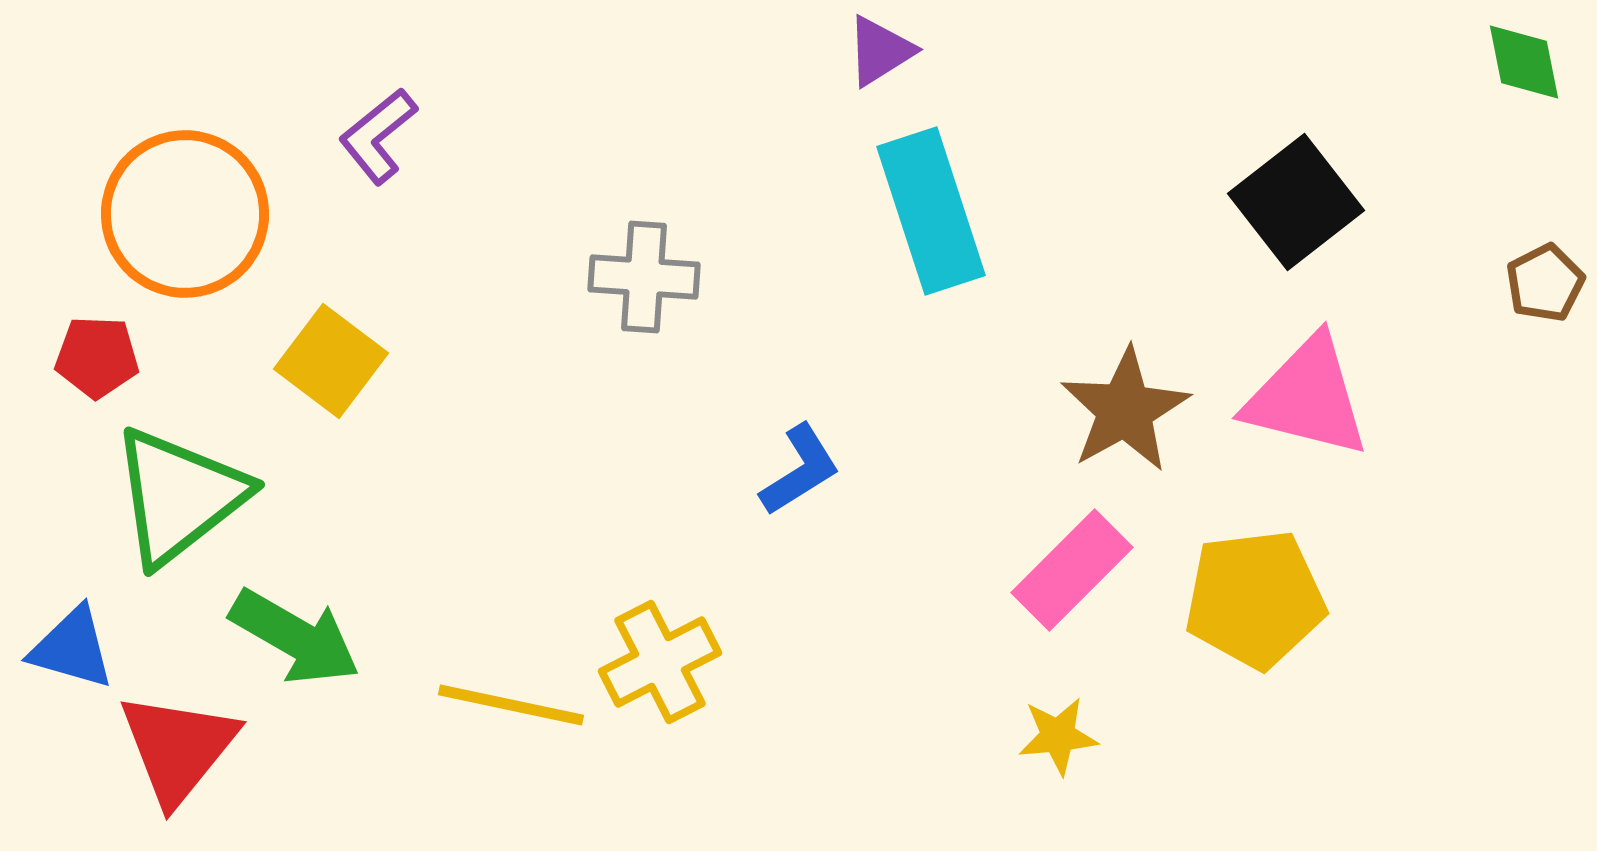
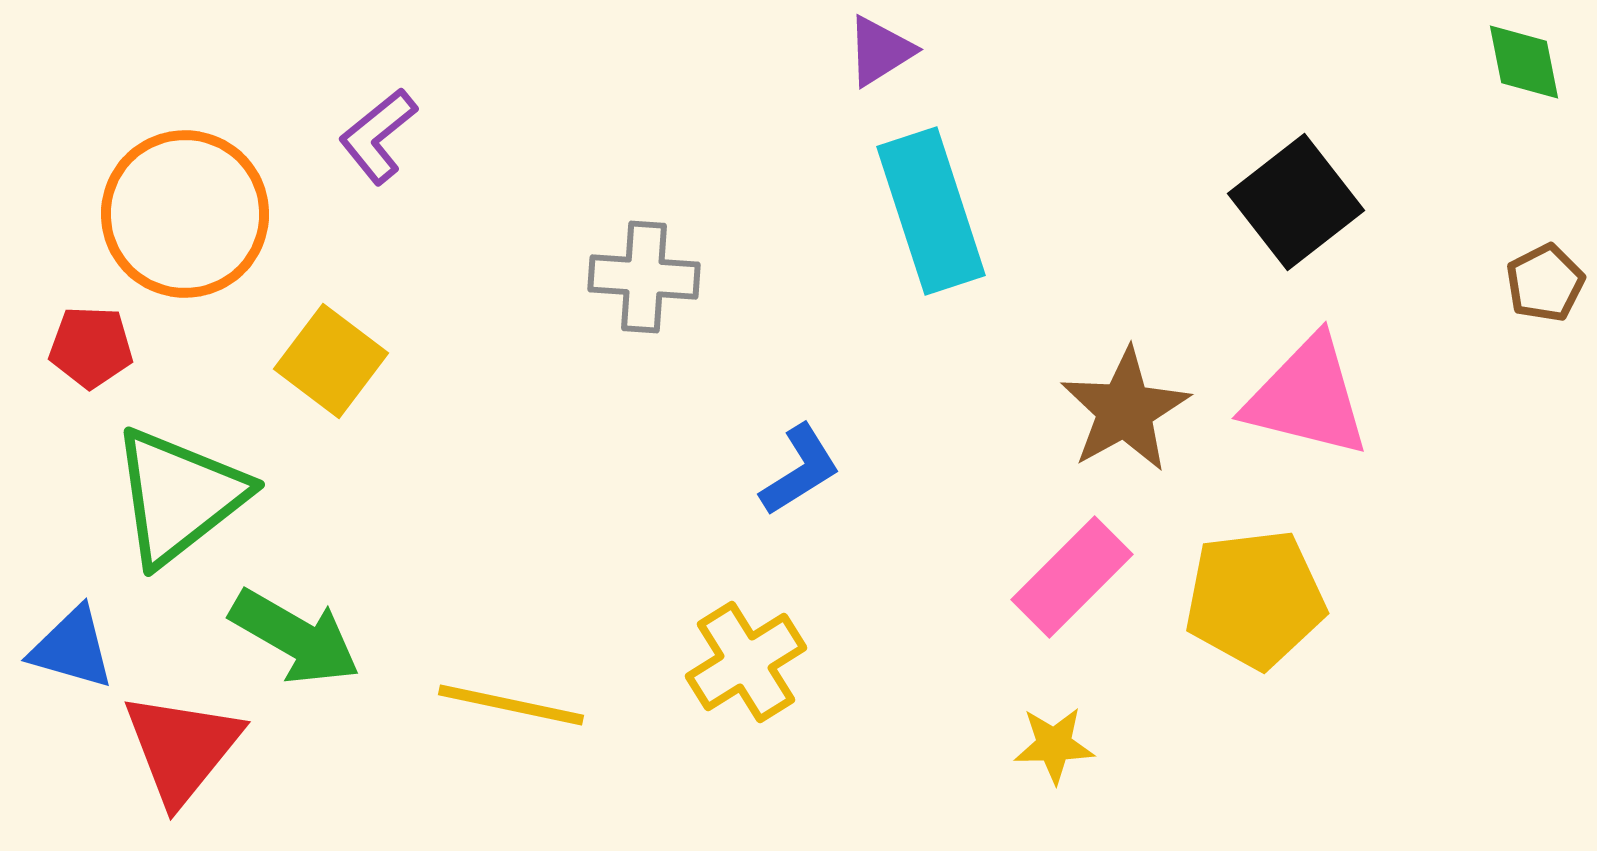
red pentagon: moved 6 px left, 10 px up
pink rectangle: moved 7 px down
yellow cross: moved 86 px right; rotated 5 degrees counterclockwise
yellow star: moved 4 px left, 9 px down; rotated 4 degrees clockwise
red triangle: moved 4 px right
